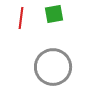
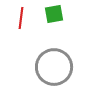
gray circle: moved 1 px right
